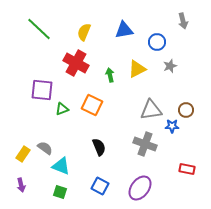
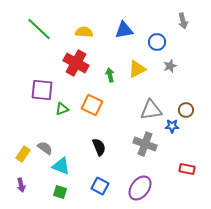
yellow semicircle: rotated 72 degrees clockwise
